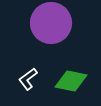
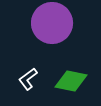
purple circle: moved 1 px right
